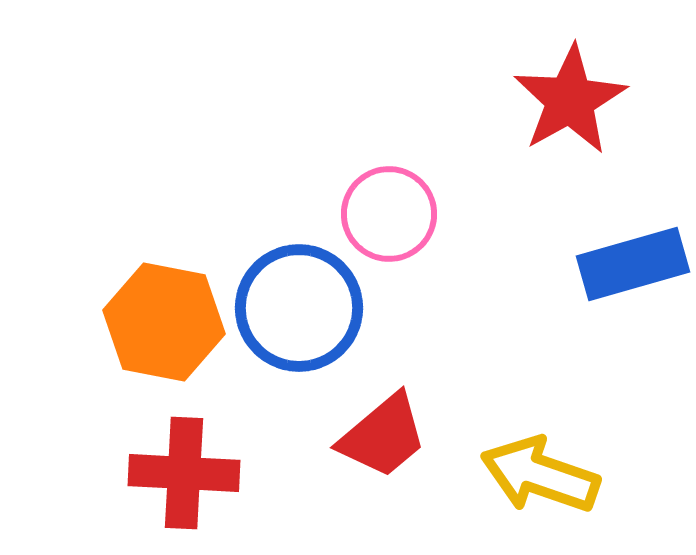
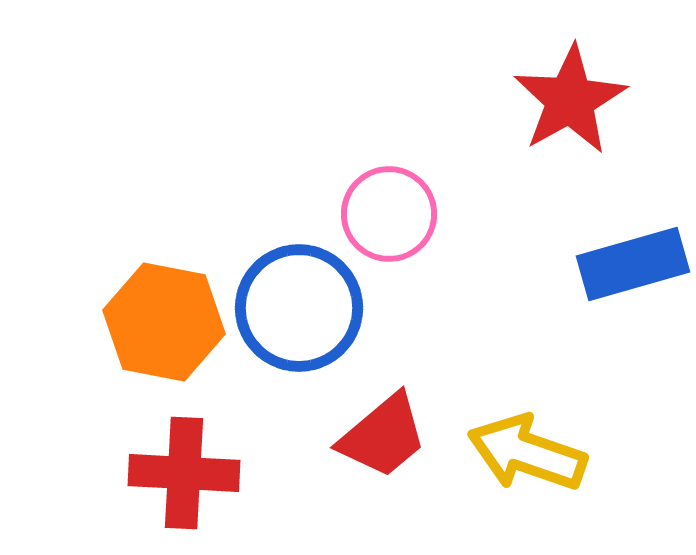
yellow arrow: moved 13 px left, 22 px up
